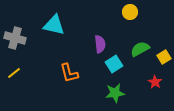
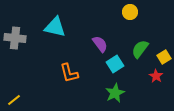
cyan triangle: moved 1 px right, 2 px down
gray cross: rotated 10 degrees counterclockwise
purple semicircle: rotated 30 degrees counterclockwise
green semicircle: rotated 24 degrees counterclockwise
cyan square: moved 1 px right
yellow line: moved 27 px down
red star: moved 1 px right, 6 px up
green star: rotated 18 degrees counterclockwise
